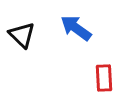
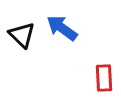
blue arrow: moved 14 px left
